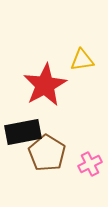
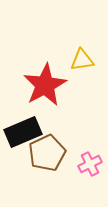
black rectangle: rotated 12 degrees counterclockwise
brown pentagon: rotated 15 degrees clockwise
